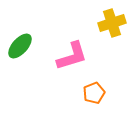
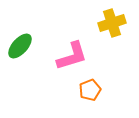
orange pentagon: moved 4 px left, 3 px up
